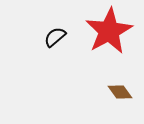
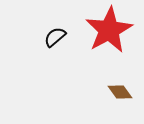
red star: moved 1 px up
